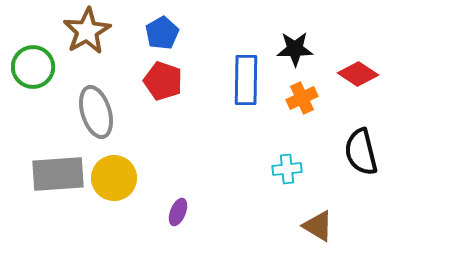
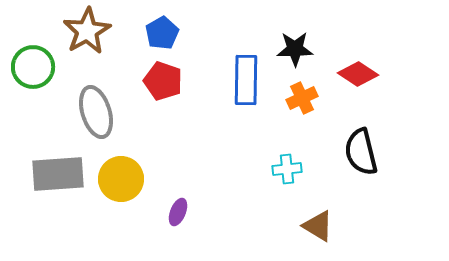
yellow circle: moved 7 px right, 1 px down
